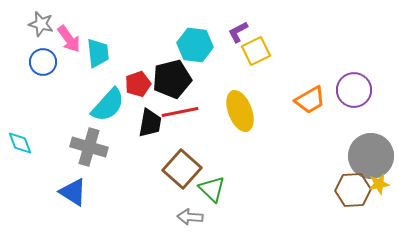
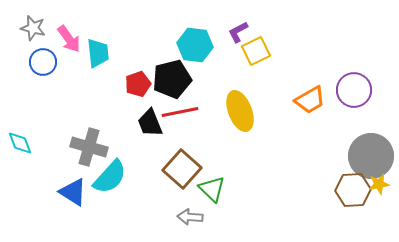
gray star: moved 8 px left, 4 px down
cyan semicircle: moved 2 px right, 72 px down
black trapezoid: rotated 148 degrees clockwise
